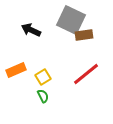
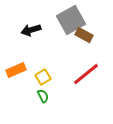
gray square: rotated 36 degrees clockwise
black arrow: rotated 42 degrees counterclockwise
brown rectangle: rotated 36 degrees clockwise
